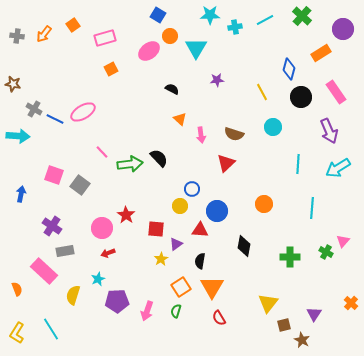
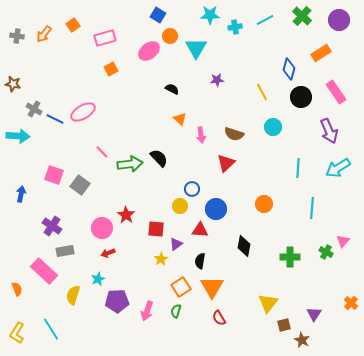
purple circle at (343, 29): moved 4 px left, 9 px up
cyan line at (298, 164): moved 4 px down
blue circle at (217, 211): moved 1 px left, 2 px up
